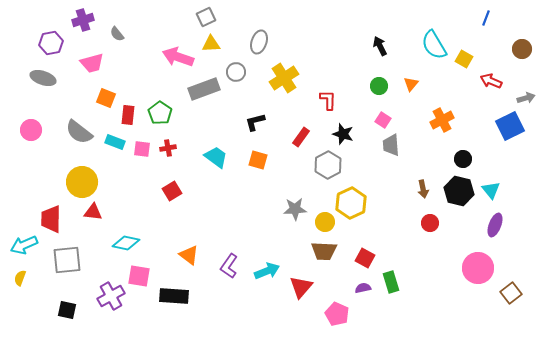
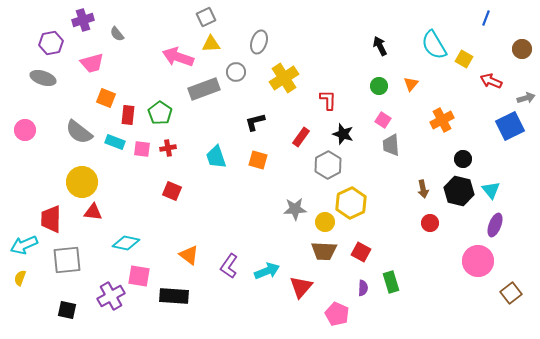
pink circle at (31, 130): moved 6 px left
cyan trapezoid at (216, 157): rotated 145 degrees counterclockwise
red square at (172, 191): rotated 36 degrees counterclockwise
red square at (365, 258): moved 4 px left, 6 px up
pink circle at (478, 268): moved 7 px up
purple semicircle at (363, 288): rotated 105 degrees clockwise
